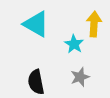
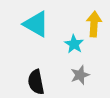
gray star: moved 2 px up
